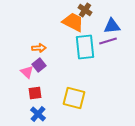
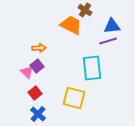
orange trapezoid: moved 2 px left, 3 px down
cyan rectangle: moved 7 px right, 21 px down
purple square: moved 2 px left, 1 px down
red square: rotated 32 degrees counterclockwise
